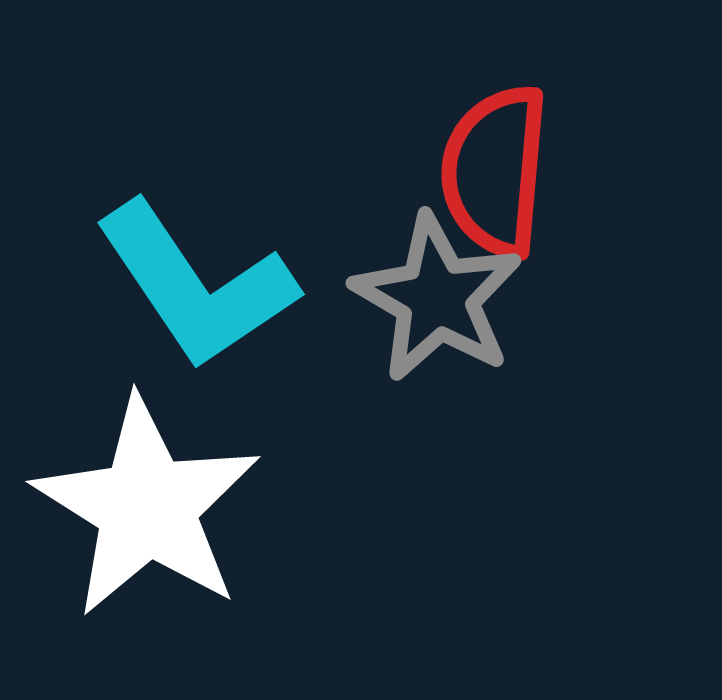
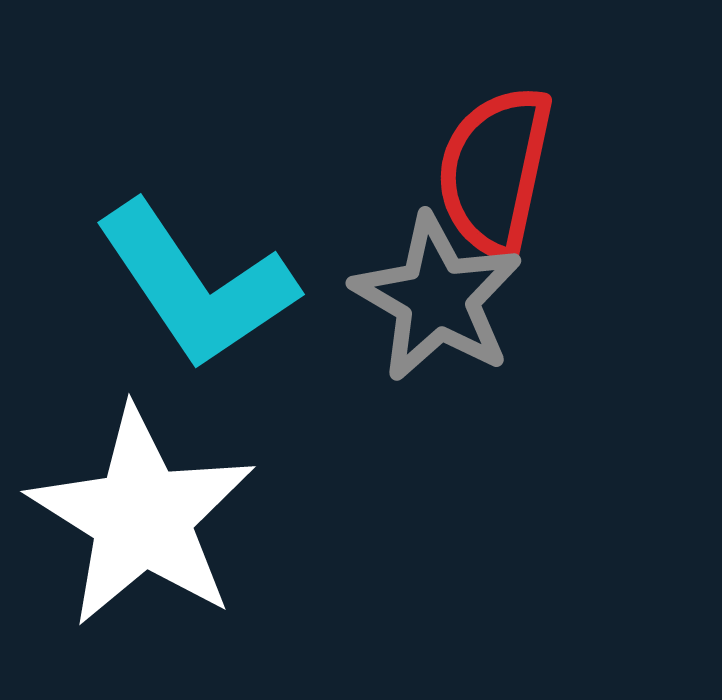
red semicircle: rotated 7 degrees clockwise
white star: moved 5 px left, 10 px down
